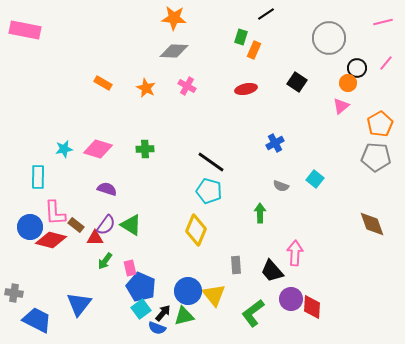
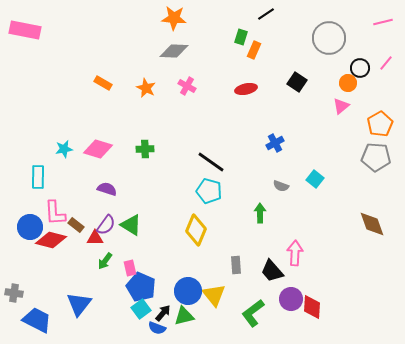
black circle at (357, 68): moved 3 px right
